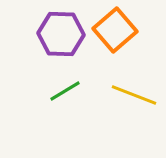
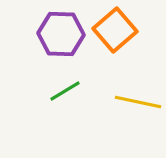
yellow line: moved 4 px right, 7 px down; rotated 9 degrees counterclockwise
